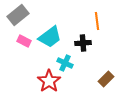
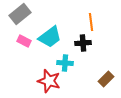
gray rectangle: moved 2 px right, 1 px up
orange line: moved 6 px left, 1 px down
cyan cross: rotated 21 degrees counterclockwise
red star: rotated 20 degrees counterclockwise
